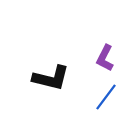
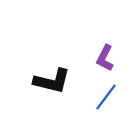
black L-shape: moved 1 px right, 3 px down
